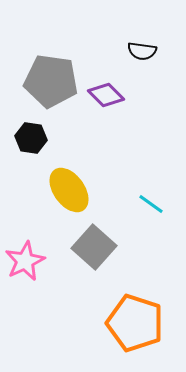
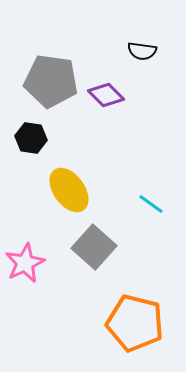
pink star: moved 2 px down
orange pentagon: rotated 4 degrees counterclockwise
